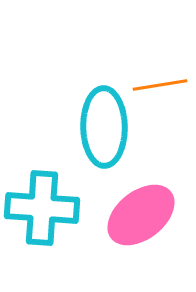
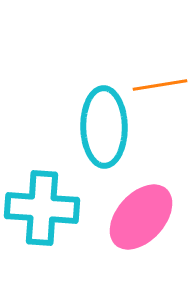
pink ellipse: moved 2 px down; rotated 10 degrees counterclockwise
